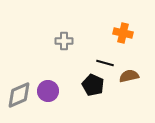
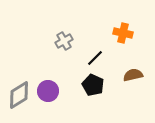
gray cross: rotated 30 degrees counterclockwise
black line: moved 10 px left, 5 px up; rotated 60 degrees counterclockwise
brown semicircle: moved 4 px right, 1 px up
gray diamond: rotated 8 degrees counterclockwise
